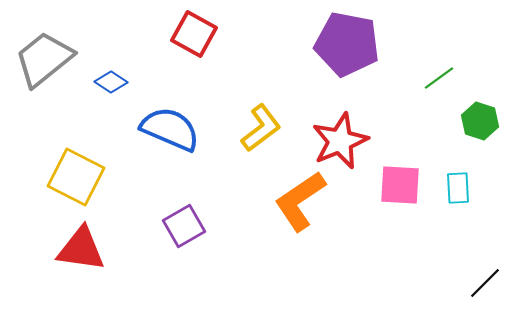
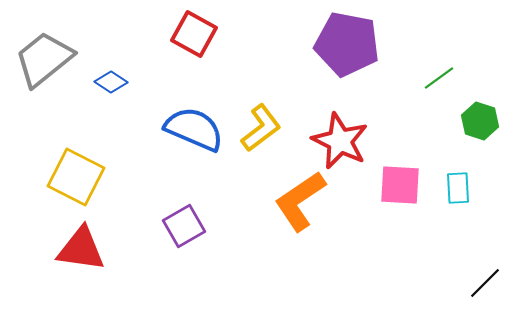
blue semicircle: moved 24 px right
red star: rotated 24 degrees counterclockwise
